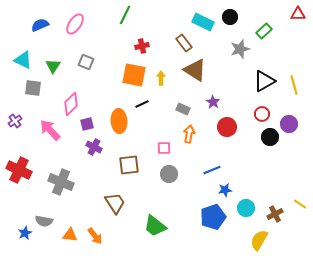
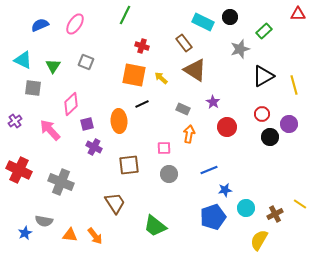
red cross at (142, 46): rotated 32 degrees clockwise
yellow arrow at (161, 78): rotated 48 degrees counterclockwise
black triangle at (264, 81): moved 1 px left, 5 px up
blue line at (212, 170): moved 3 px left
